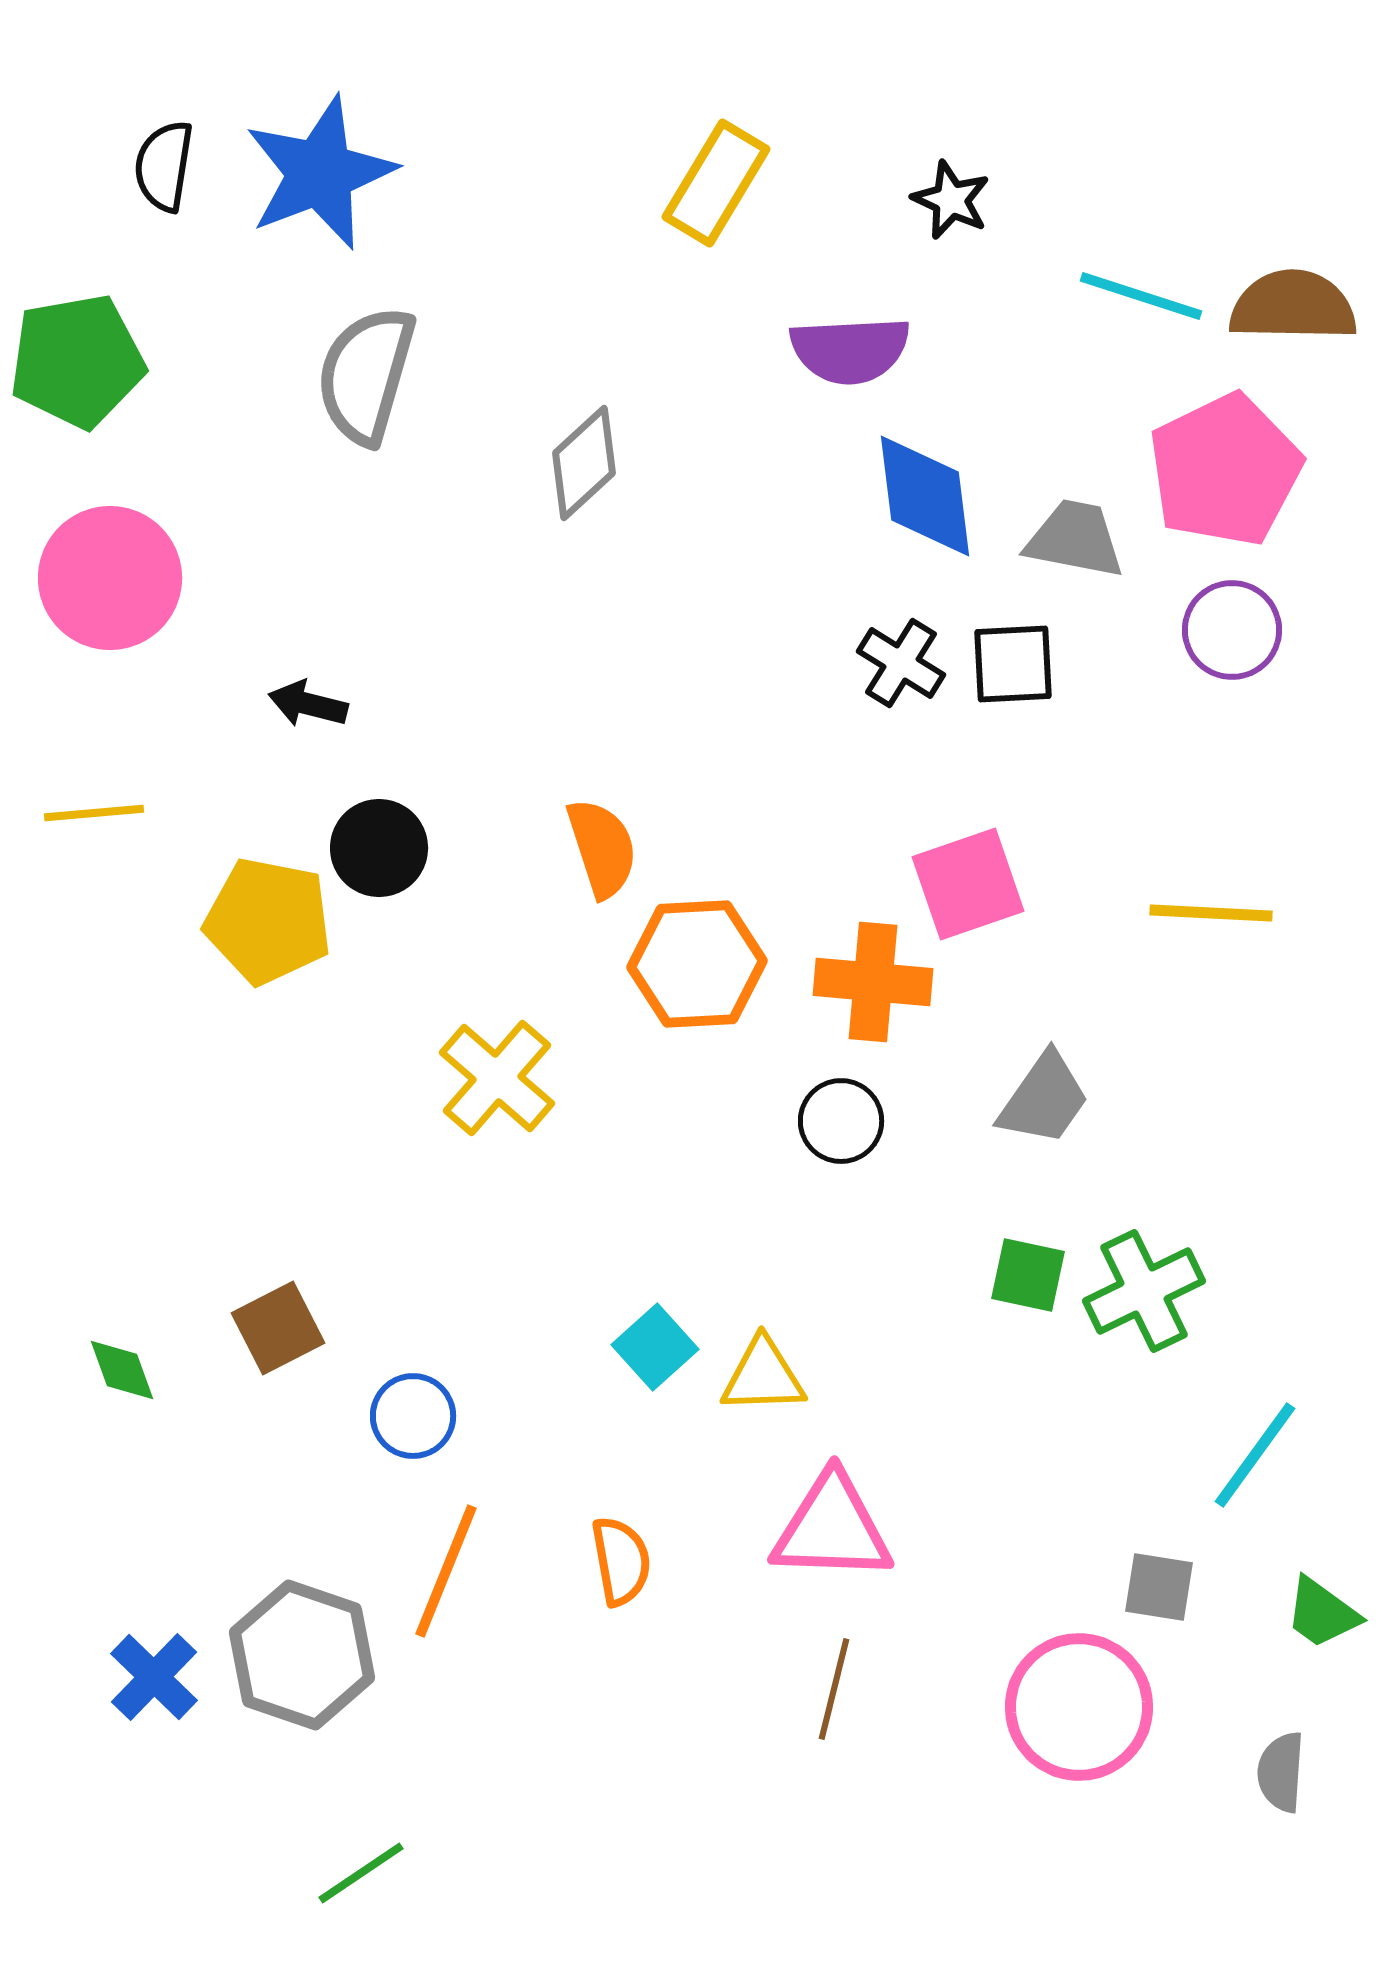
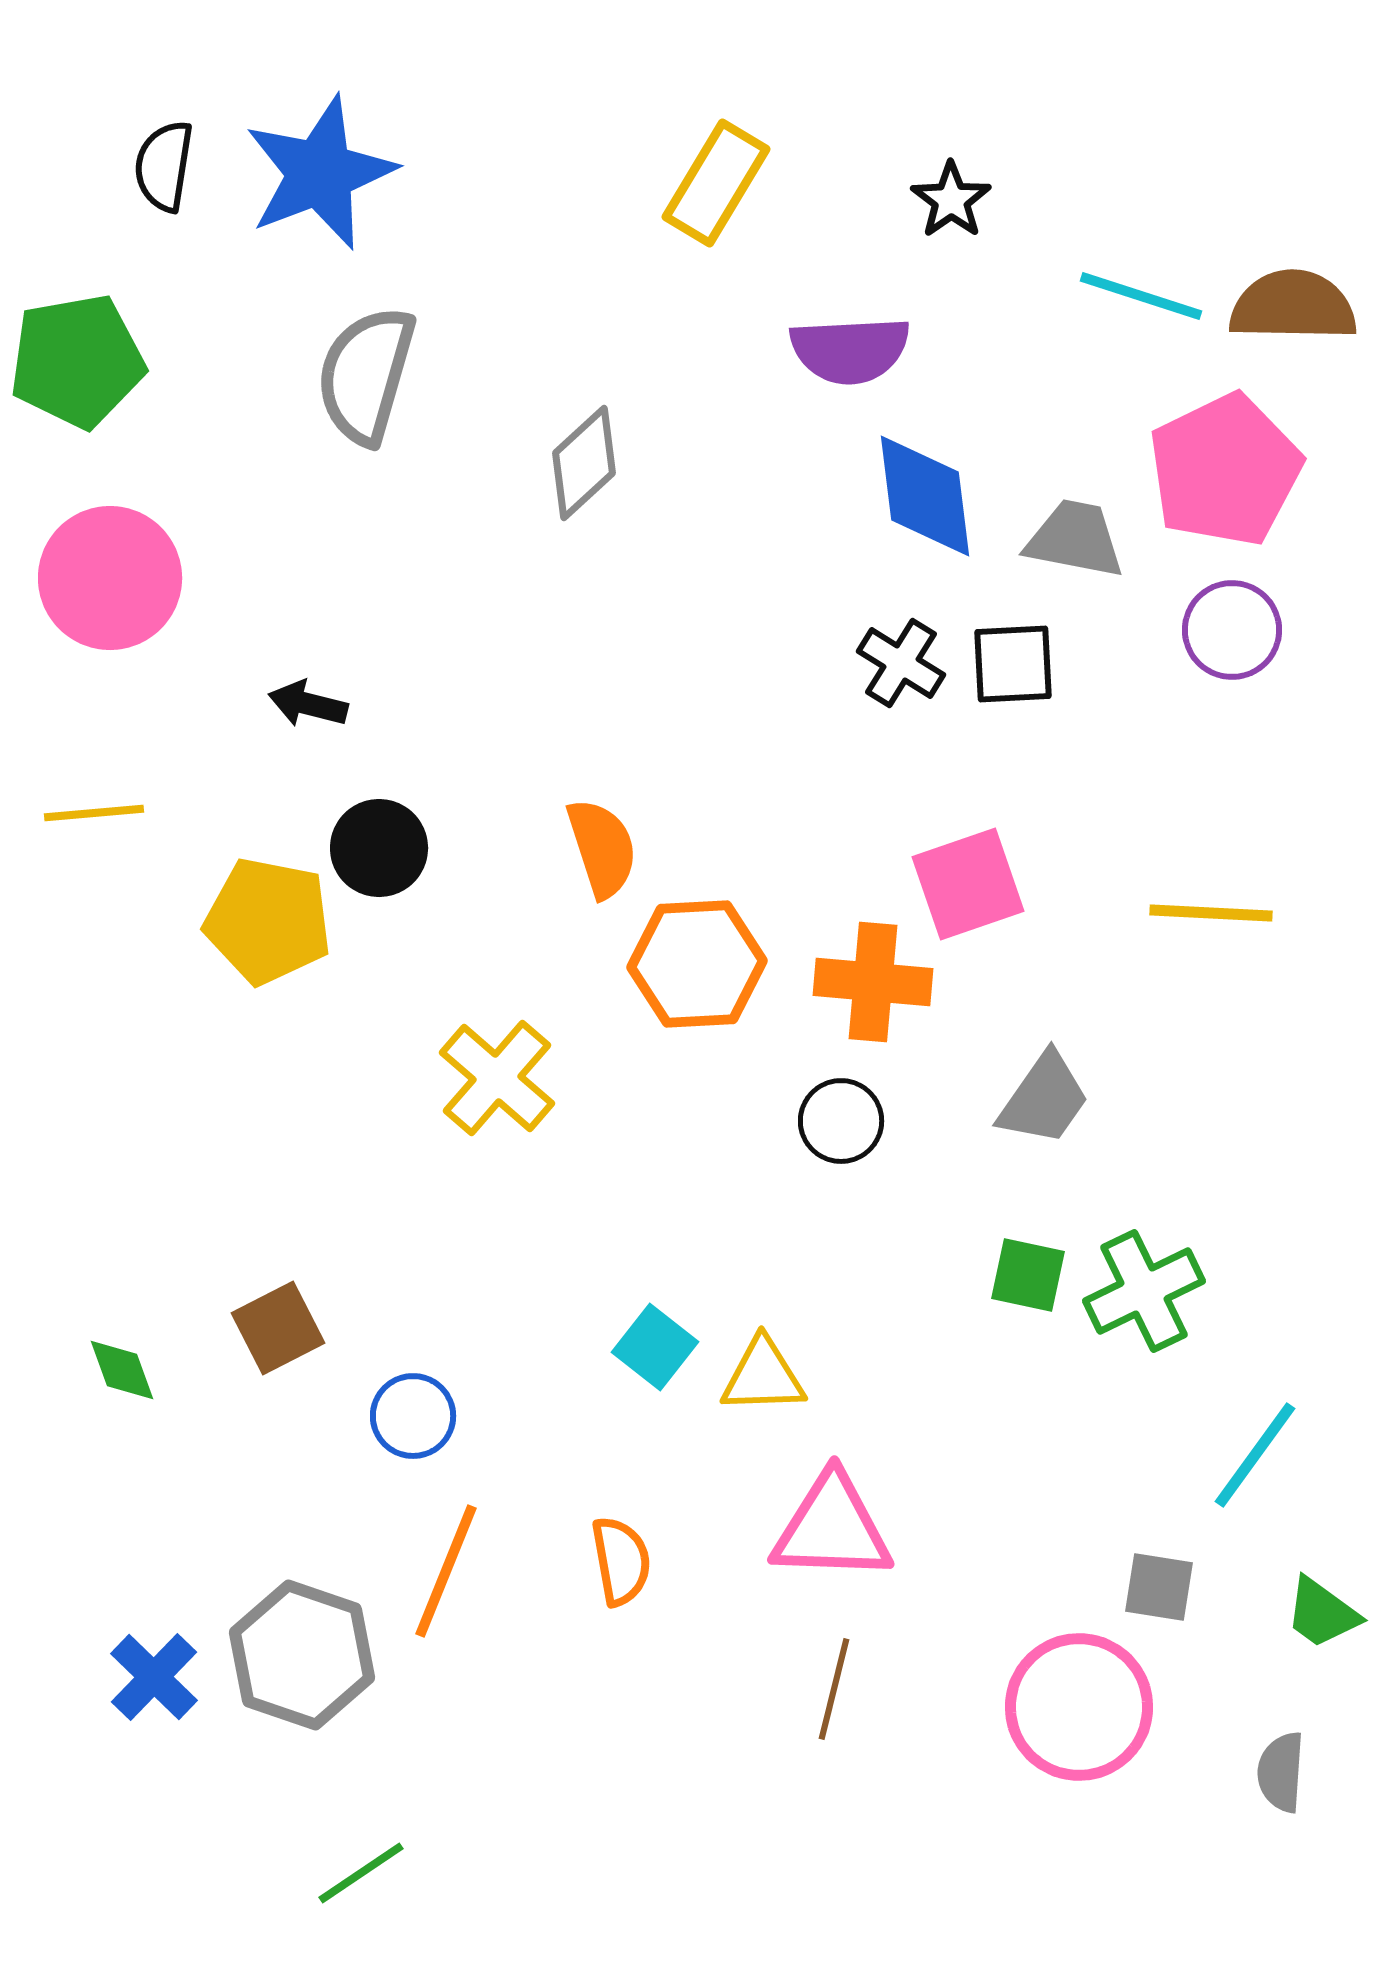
black star at (951, 200): rotated 12 degrees clockwise
cyan square at (655, 1347): rotated 10 degrees counterclockwise
